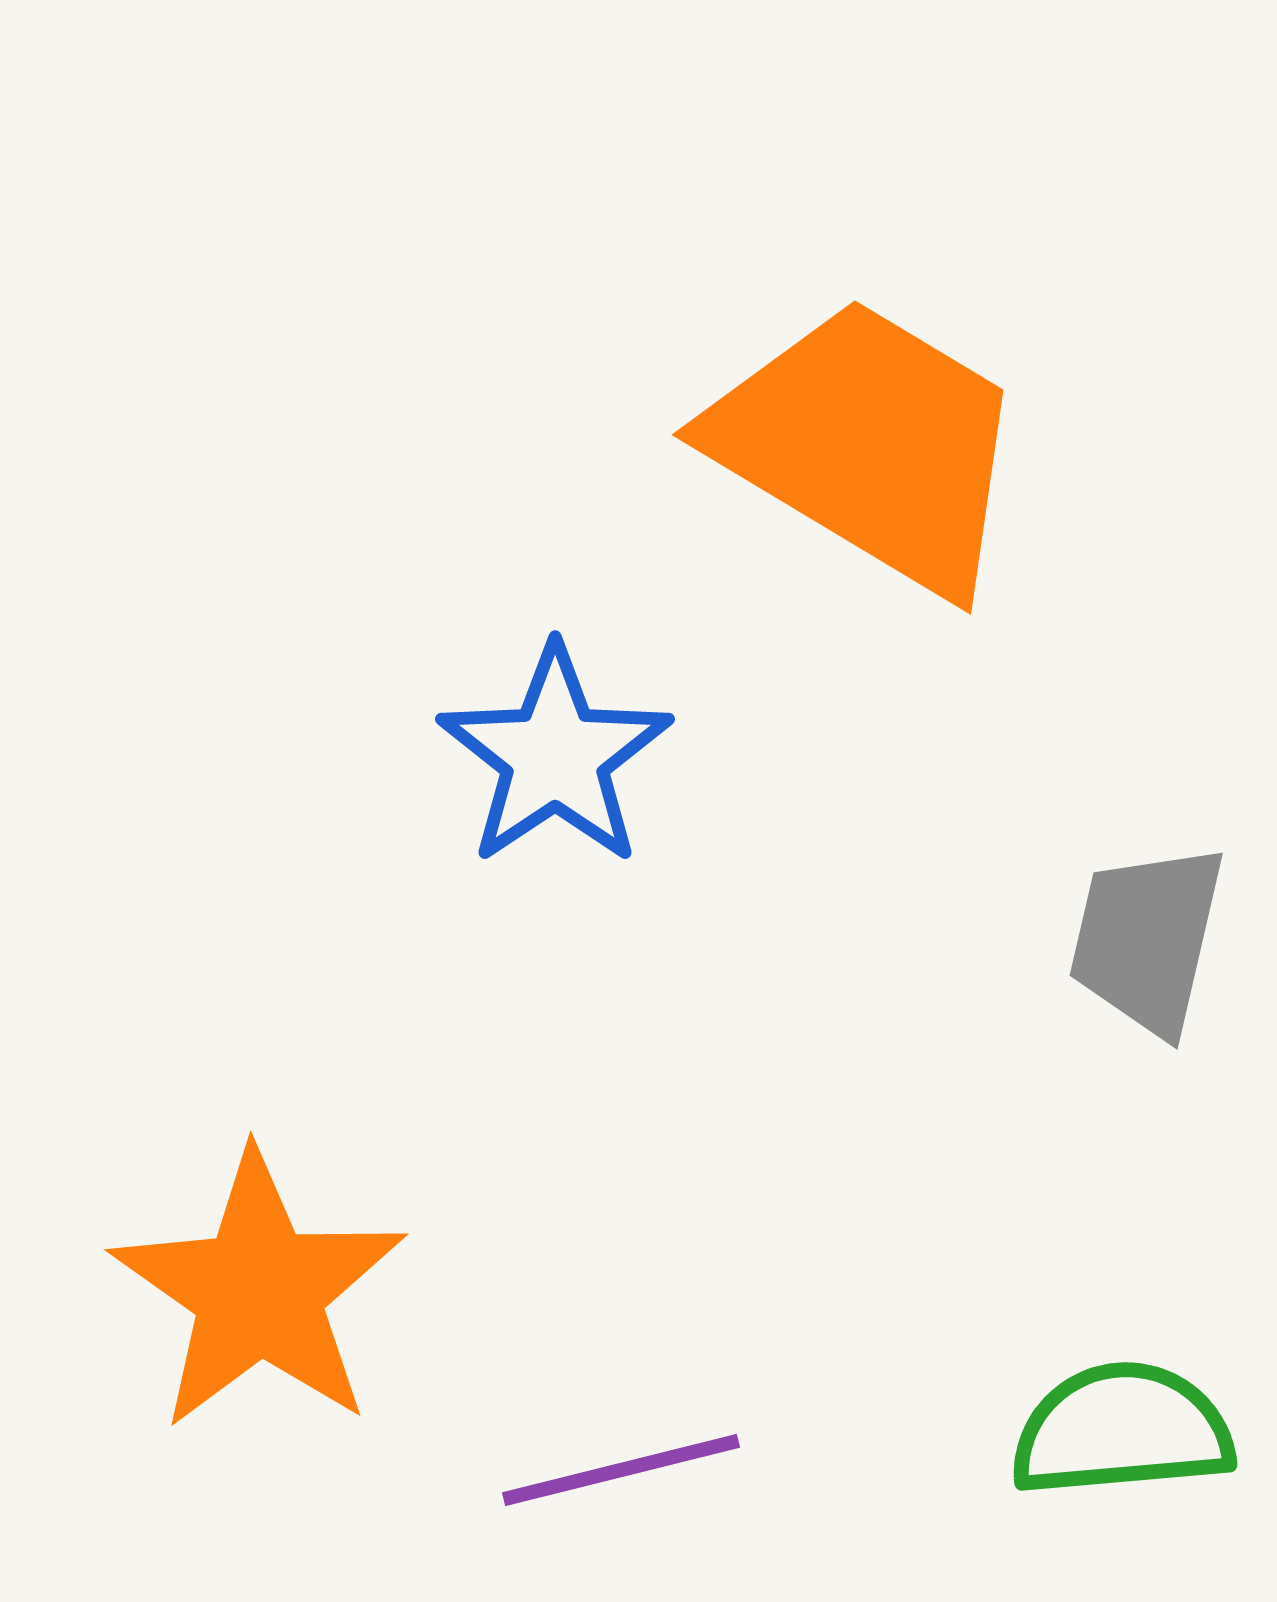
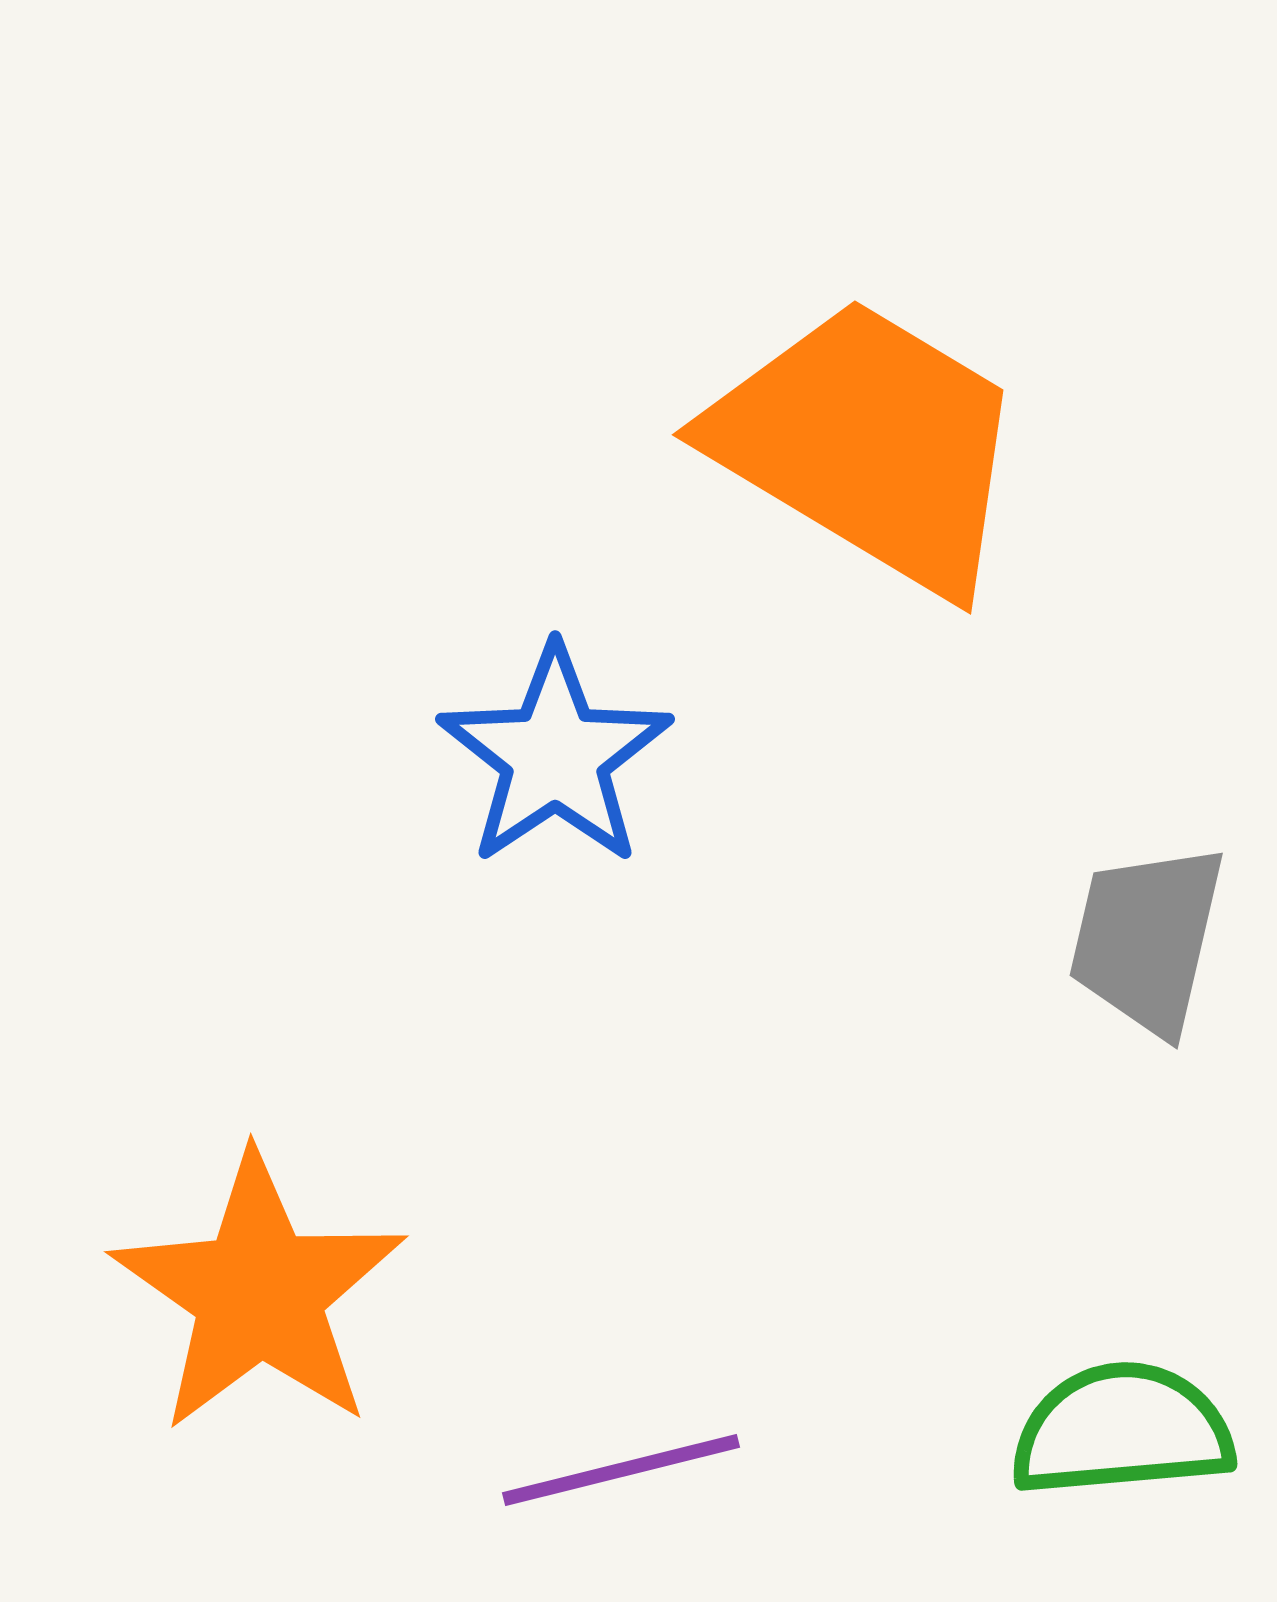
orange star: moved 2 px down
